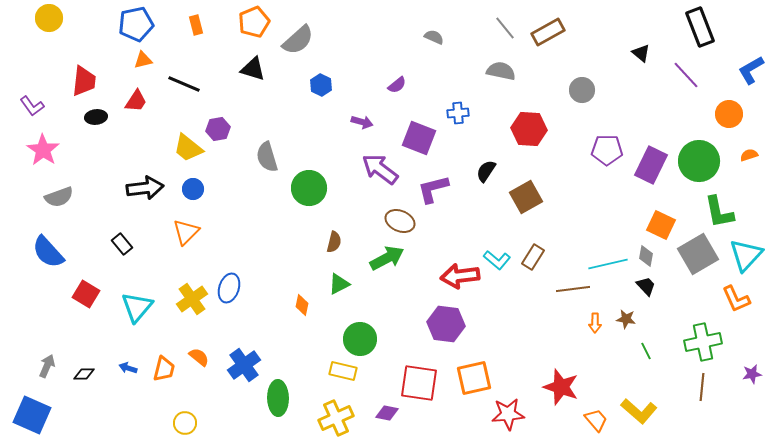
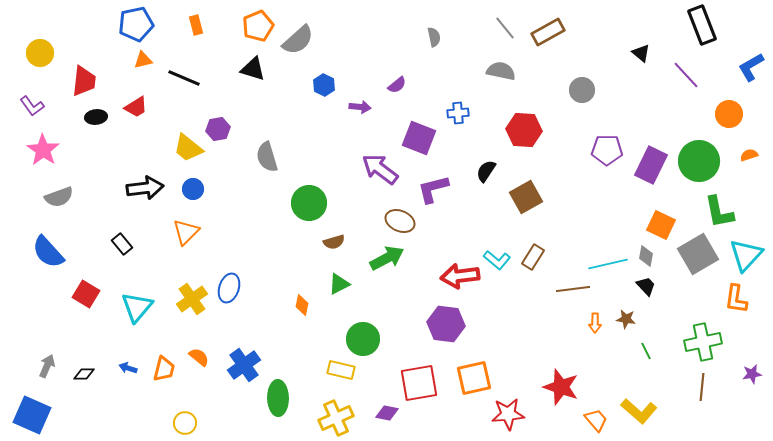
yellow circle at (49, 18): moved 9 px left, 35 px down
orange pentagon at (254, 22): moved 4 px right, 4 px down
black rectangle at (700, 27): moved 2 px right, 2 px up
gray semicircle at (434, 37): rotated 54 degrees clockwise
blue L-shape at (751, 70): moved 3 px up
black line at (184, 84): moved 6 px up
blue hexagon at (321, 85): moved 3 px right
red trapezoid at (136, 101): moved 6 px down; rotated 25 degrees clockwise
purple arrow at (362, 122): moved 2 px left, 15 px up; rotated 10 degrees counterclockwise
red hexagon at (529, 129): moved 5 px left, 1 px down
green circle at (309, 188): moved 15 px down
brown semicircle at (334, 242): rotated 60 degrees clockwise
orange L-shape at (736, 299): rotated 32 degrees clockwise
green circle at (360, 339): moved 3 px right
yellow rectangle at (343, 371): moved 2 px left, 1 px up
red square at (419, 383): rotated 18 degrees counterclockwise
